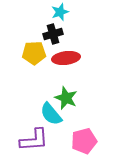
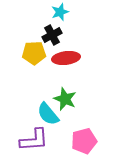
black cross: moved 1 px left, 1 px down; rotated 12 degrees counterclockwise
green star: moved 1 px left, 1 px down
cyan semicircle: moved 3 px left
